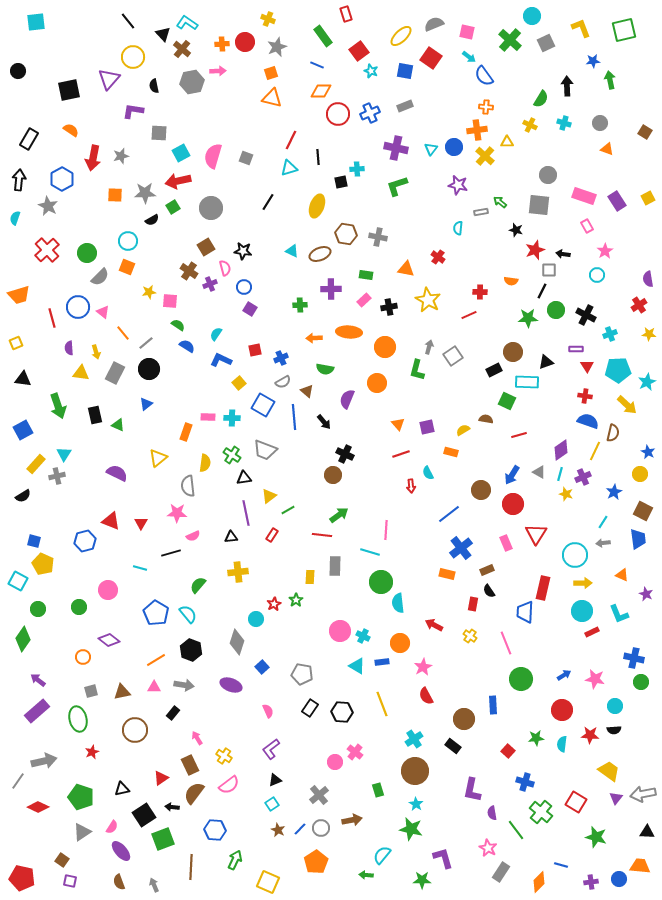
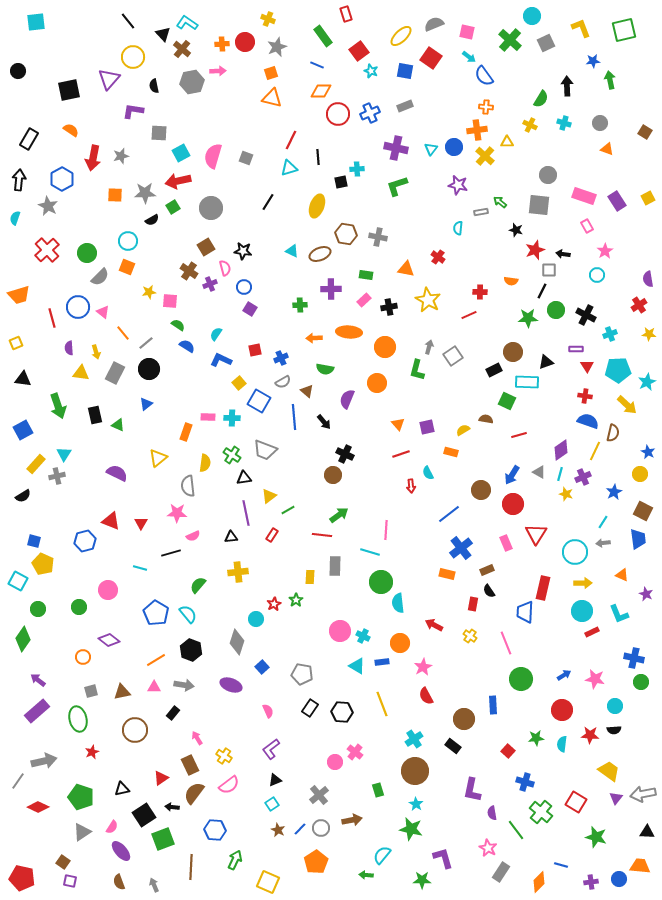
blue square at (263, 405): moved 4 px left, 4 px up
cyan circle at (575, 555): moved 3 px up
brown square at (62, 860): moved 1 px right, 2 px down
